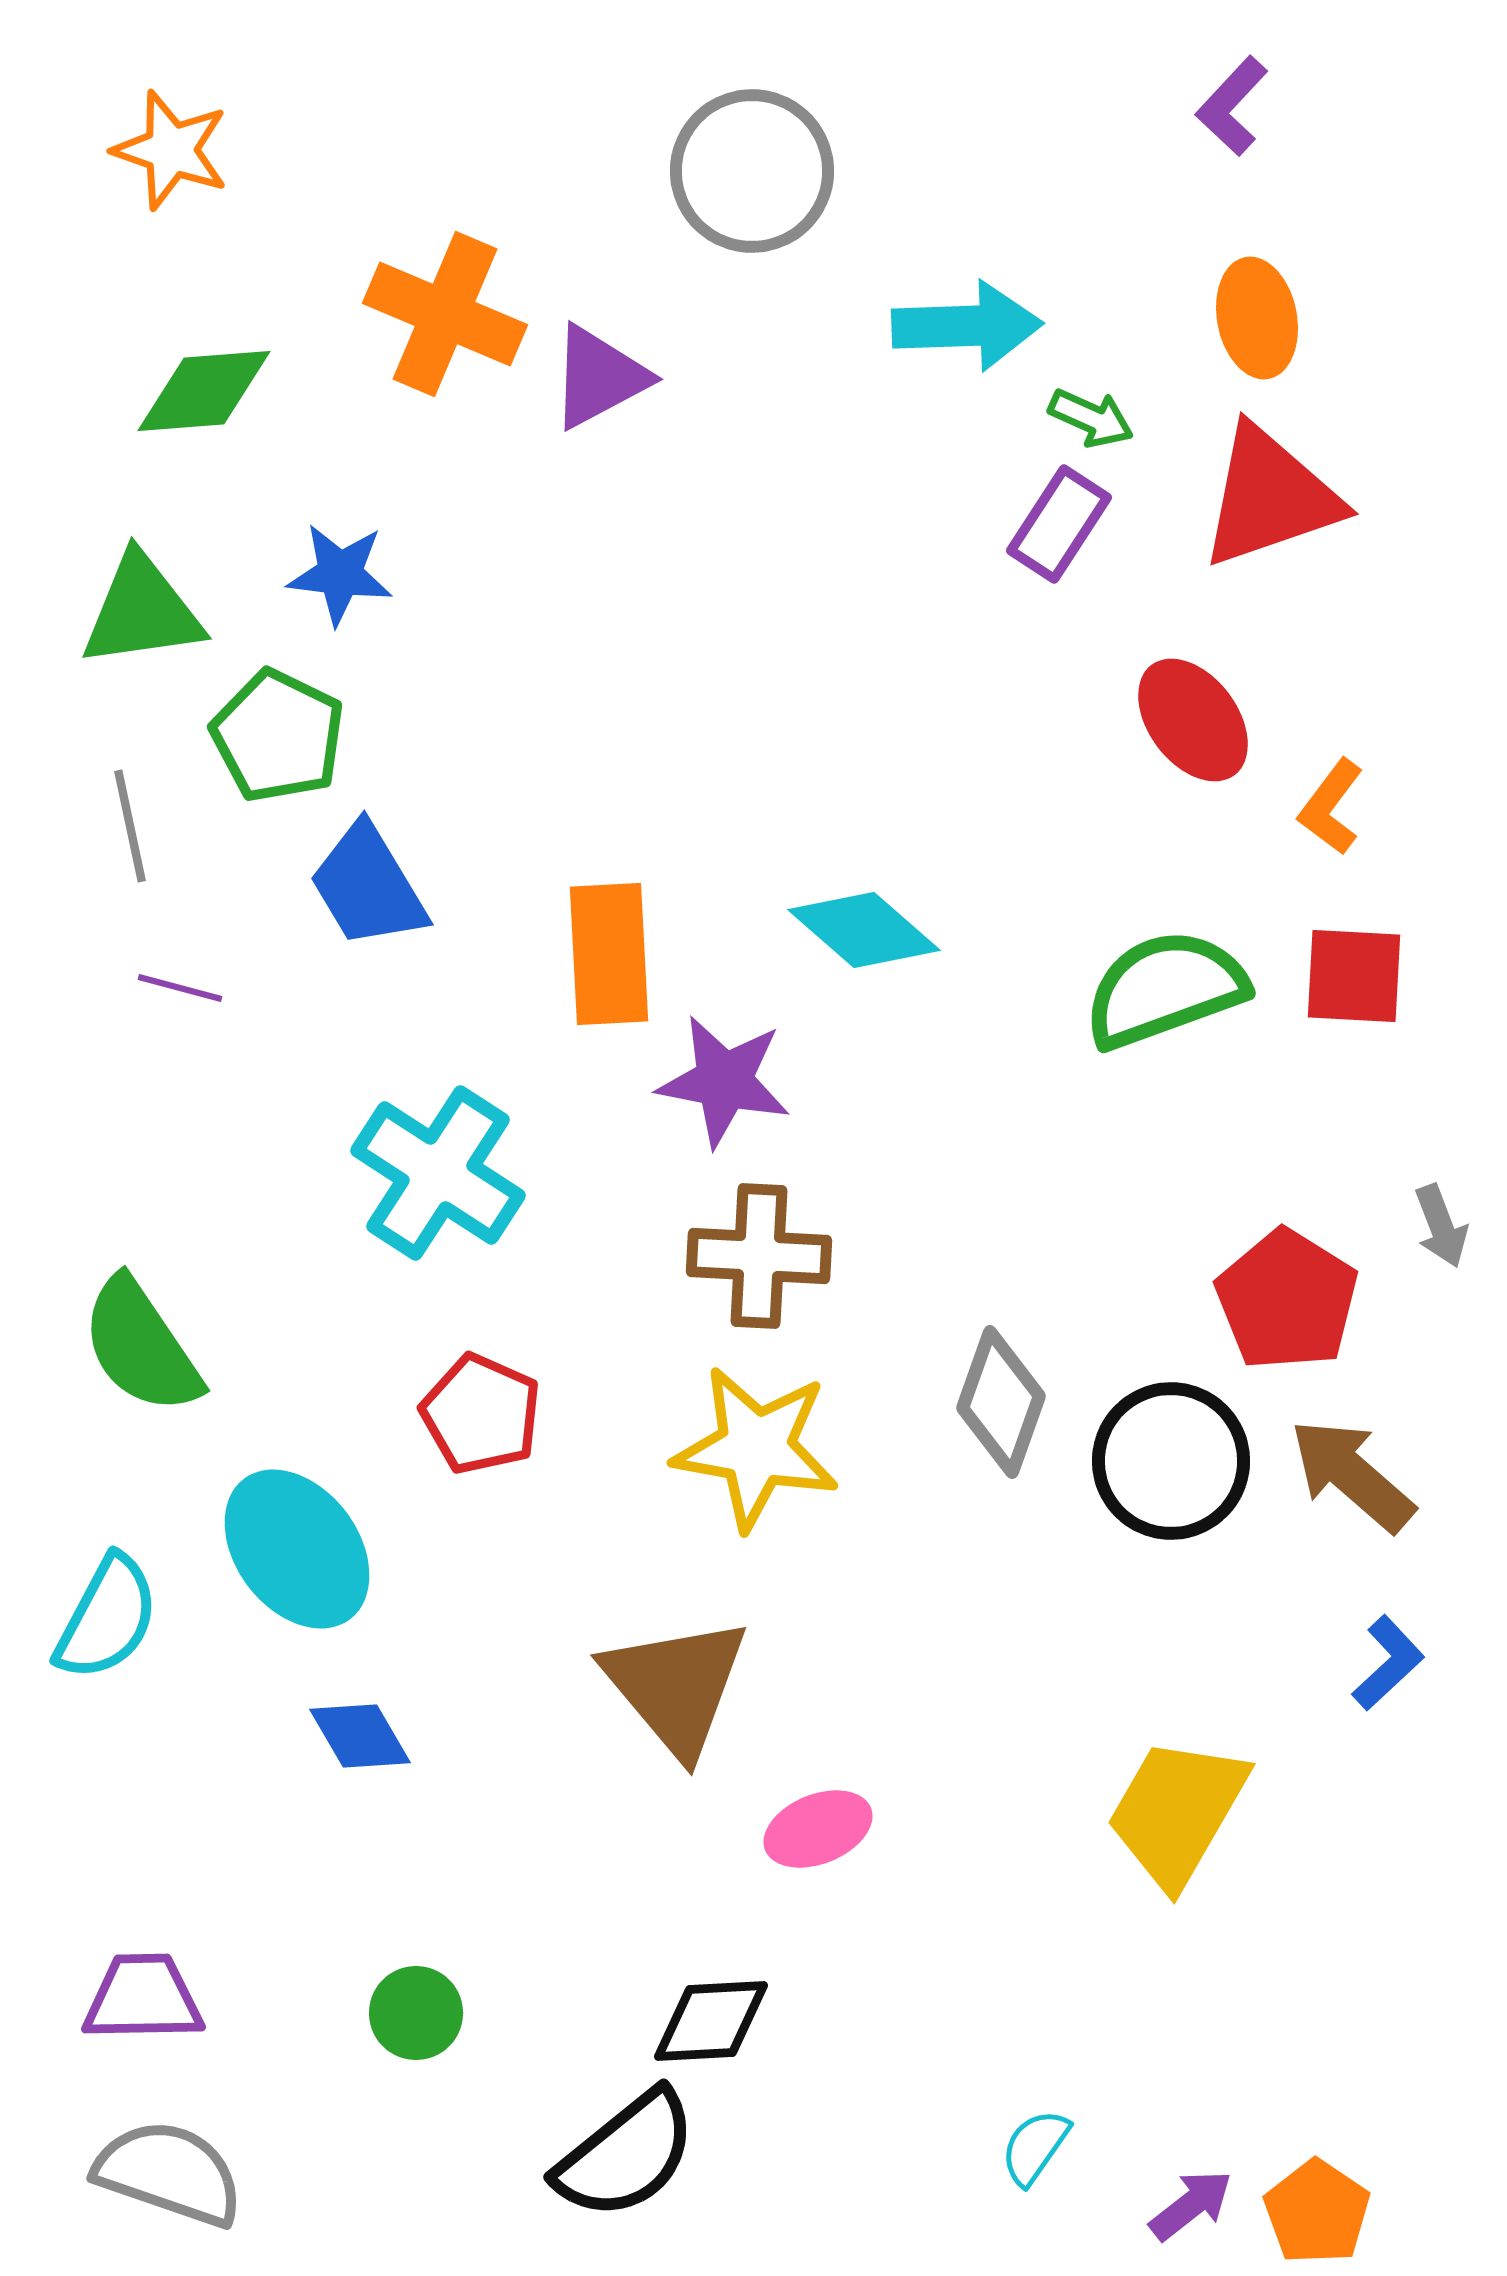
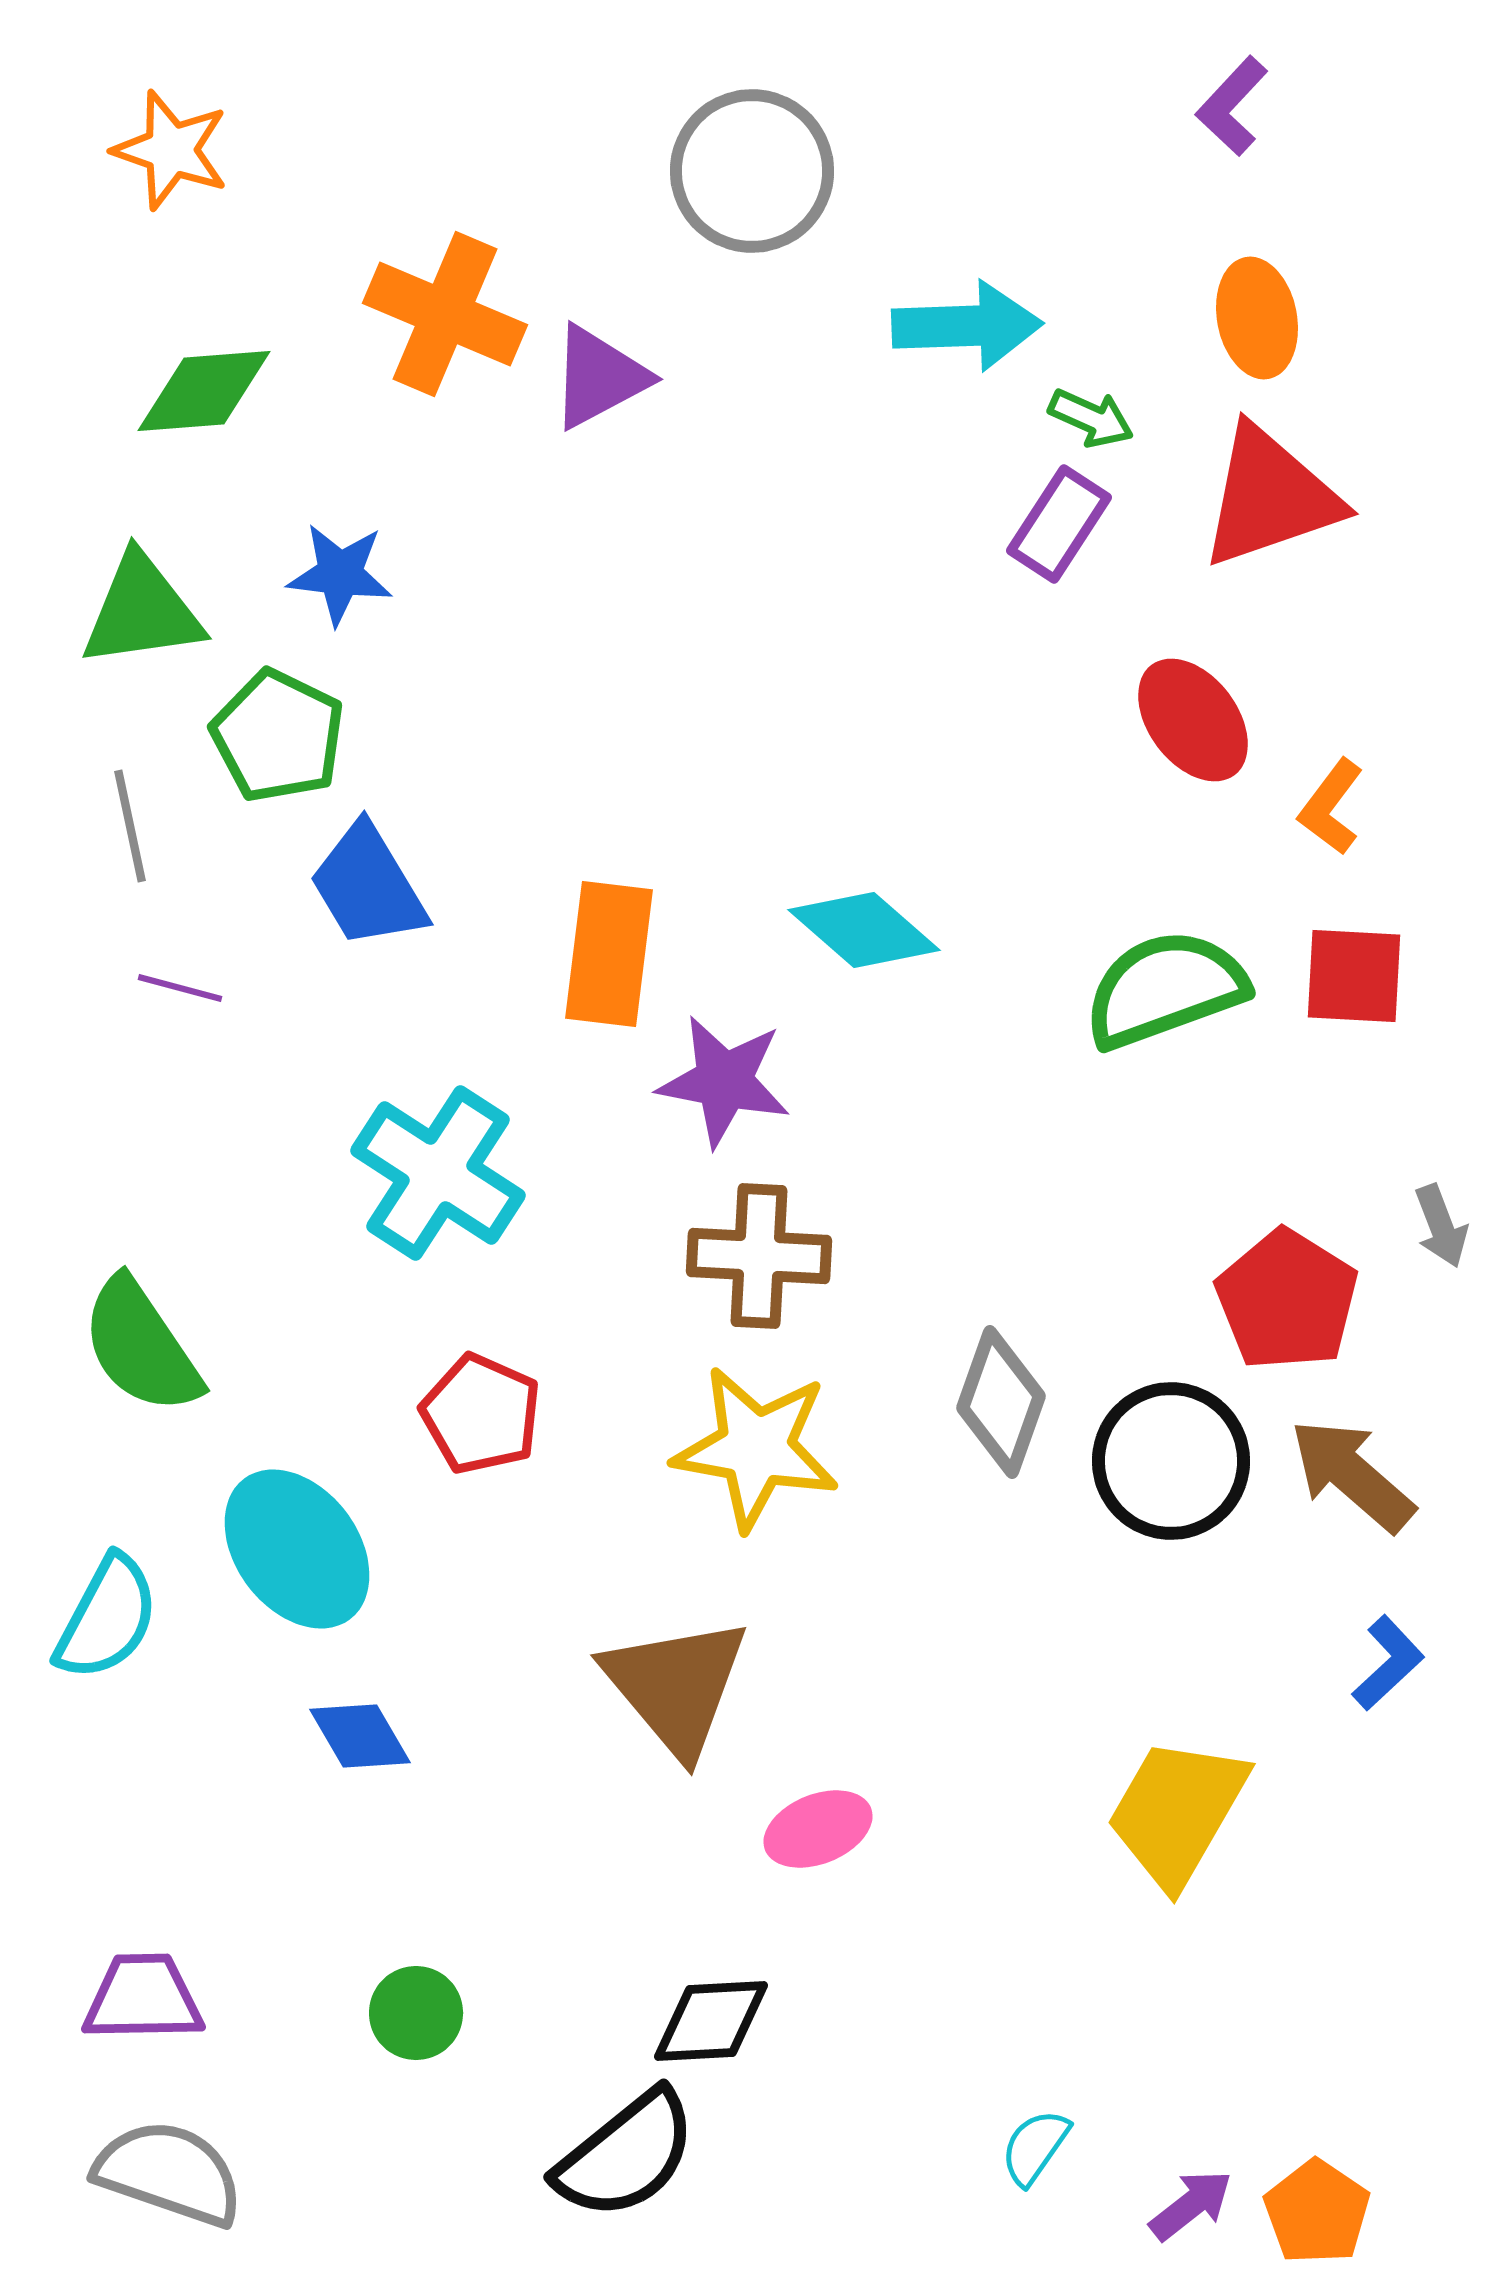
orange rectangle at (609, 954): rotated 10 degrees clockwise
